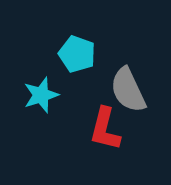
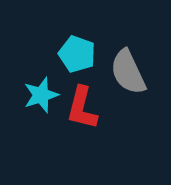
gray semicircle: moved 18 px up
red L-shape: moved 23 px left, 21 px up
